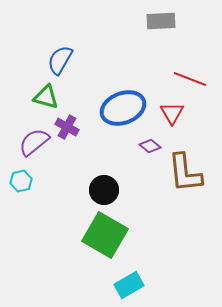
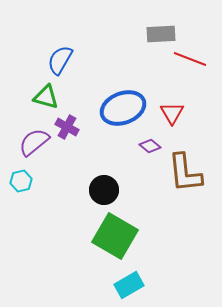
gray rectangle: moved 13 px down
red line: moved 20 px up
green square: moved 10 px right, 1 px down
